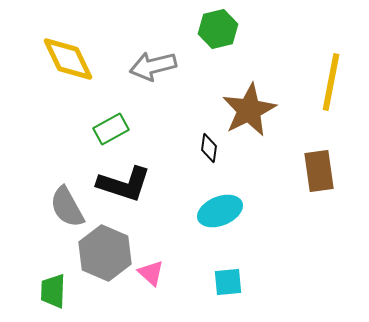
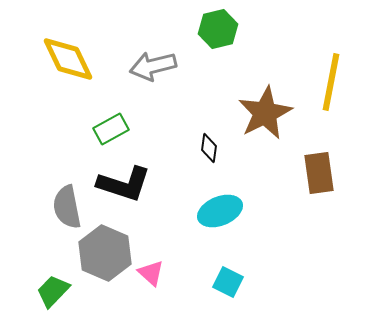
brown star: moved 16 px right, 3 px down
brown rectangle: moved 2 px down
gray semicircle: rotated 18 degrees clockwise
cyan square: rotated 32 degrees clockwise
green trapezoid: rotated 42 degrees clockwise
